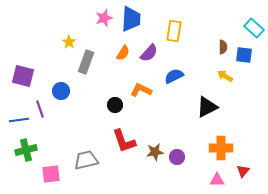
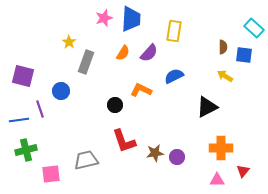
brown star: moved 1 px down
